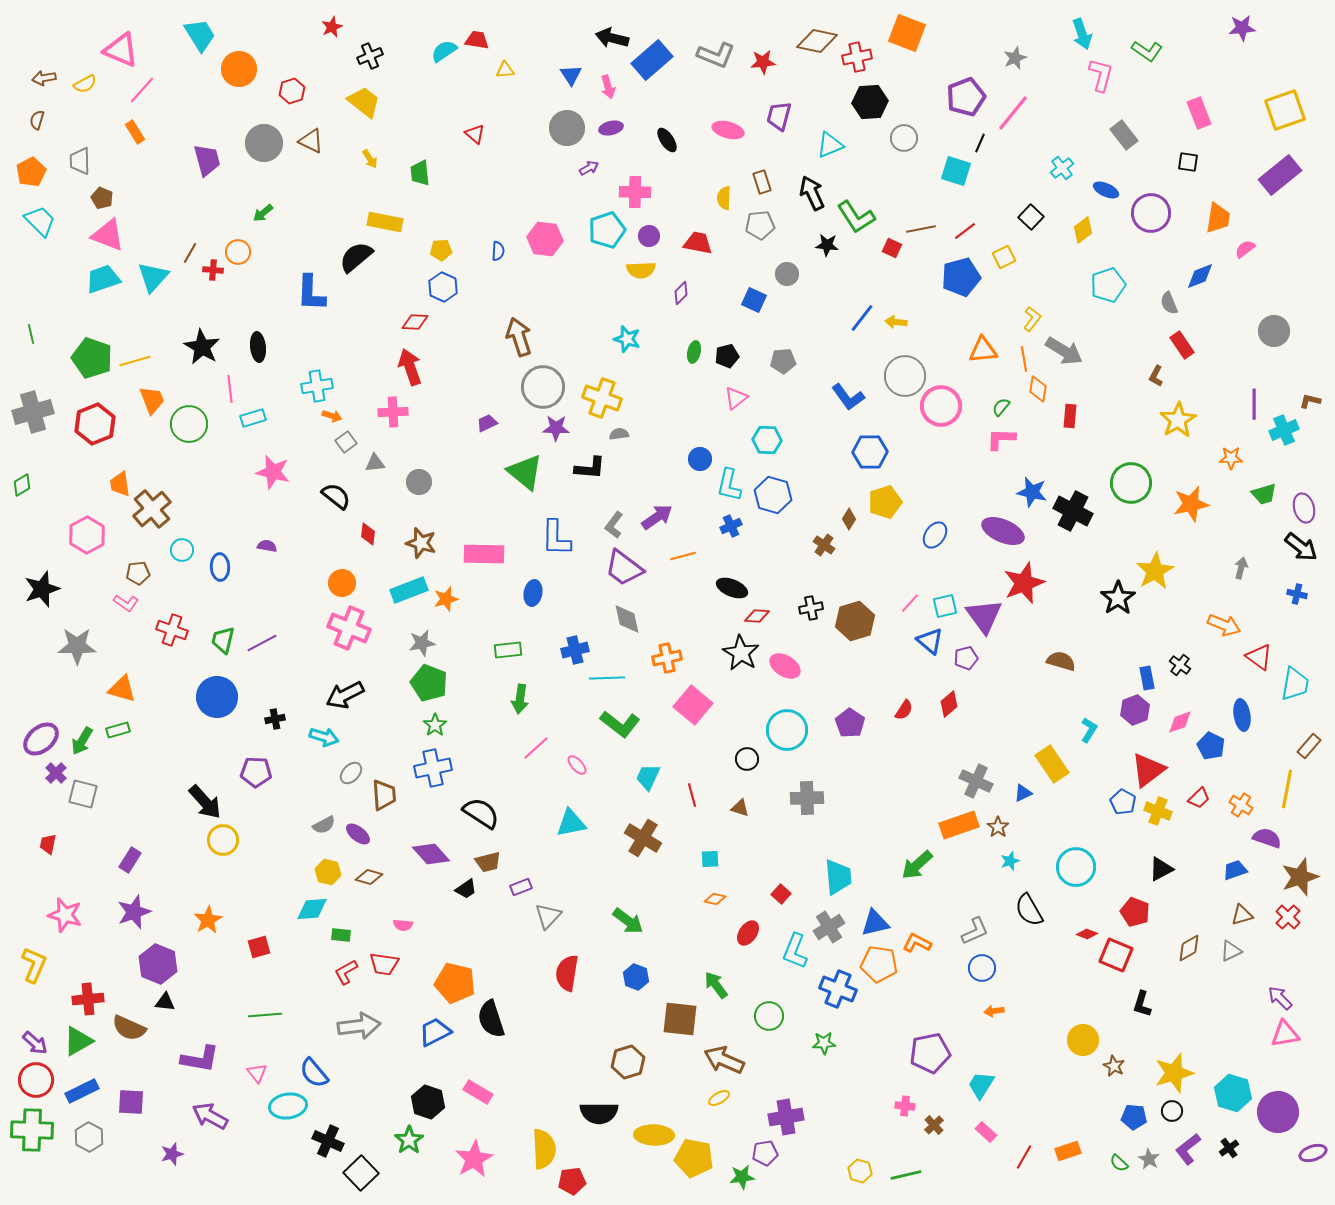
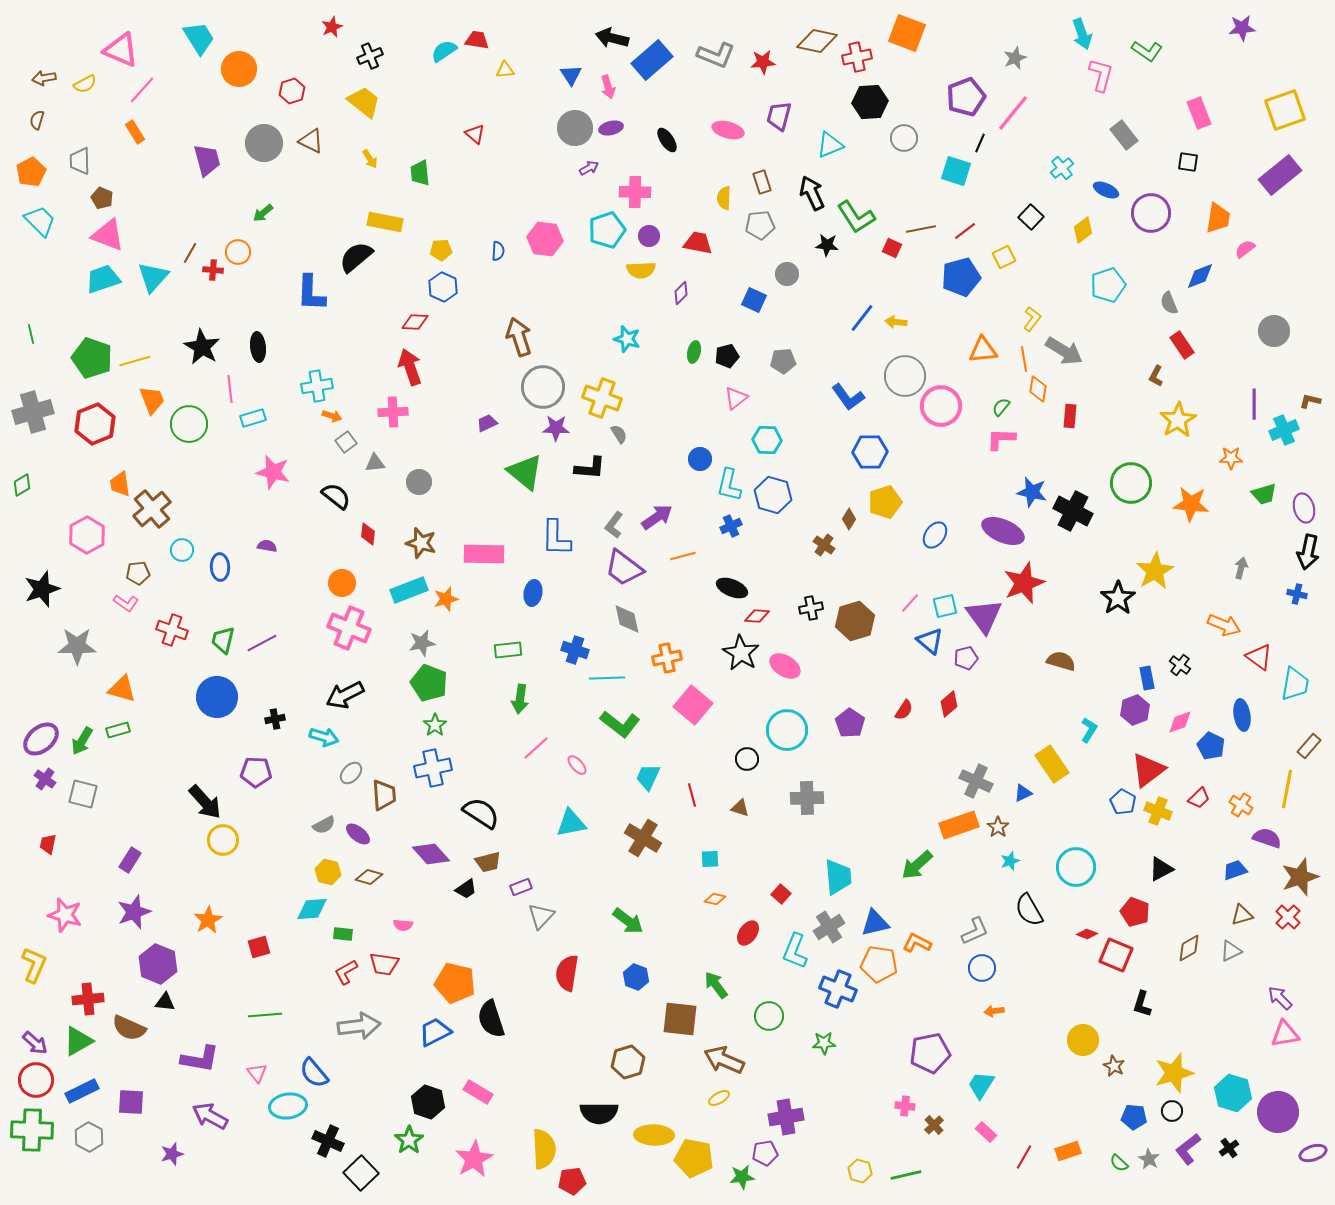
cyan trapezoid at (200, 35): moved 1 px left, 3 px down
gray circle at (567, 128): moved 8 px right
gray semicircle at (619, 434): rotated 66 degrees clockwise
orange star at (1191, 504): rotated 18 degrees clockwise
black arrow at (1301, 547): moved 7 px right, 5 px down; rotated 64 degrees clockwise
blue cross at (575, 650): rotated 32 degrees clockwise
purple cross at (56, 773): moved 11 px left, 6 px down; rotated 10 degrees counterclockwise
gray triangle at (548, 916): moved 7 px left
green rectangle at (341, 935): moved 2 px right, 1 px up
